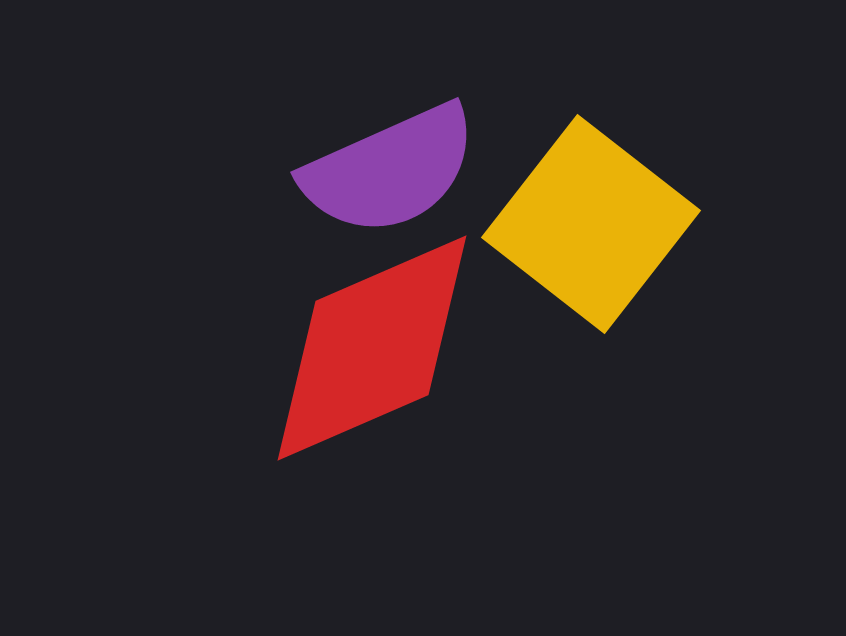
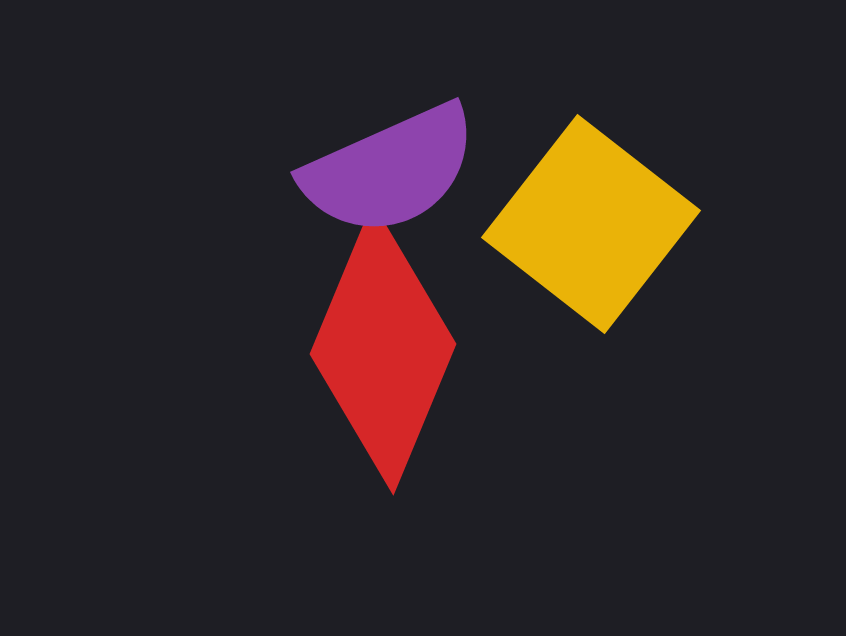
red diamond: moved 11 px right, 1 px down; rotated 44 degrees counterclockwise
